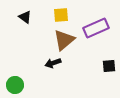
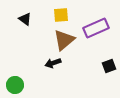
black triangle: moved 2 px down
black square: rotated 16 degrees counterclockwise
